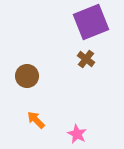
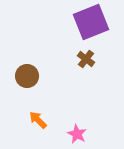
orange arrow: moved 2 px right
